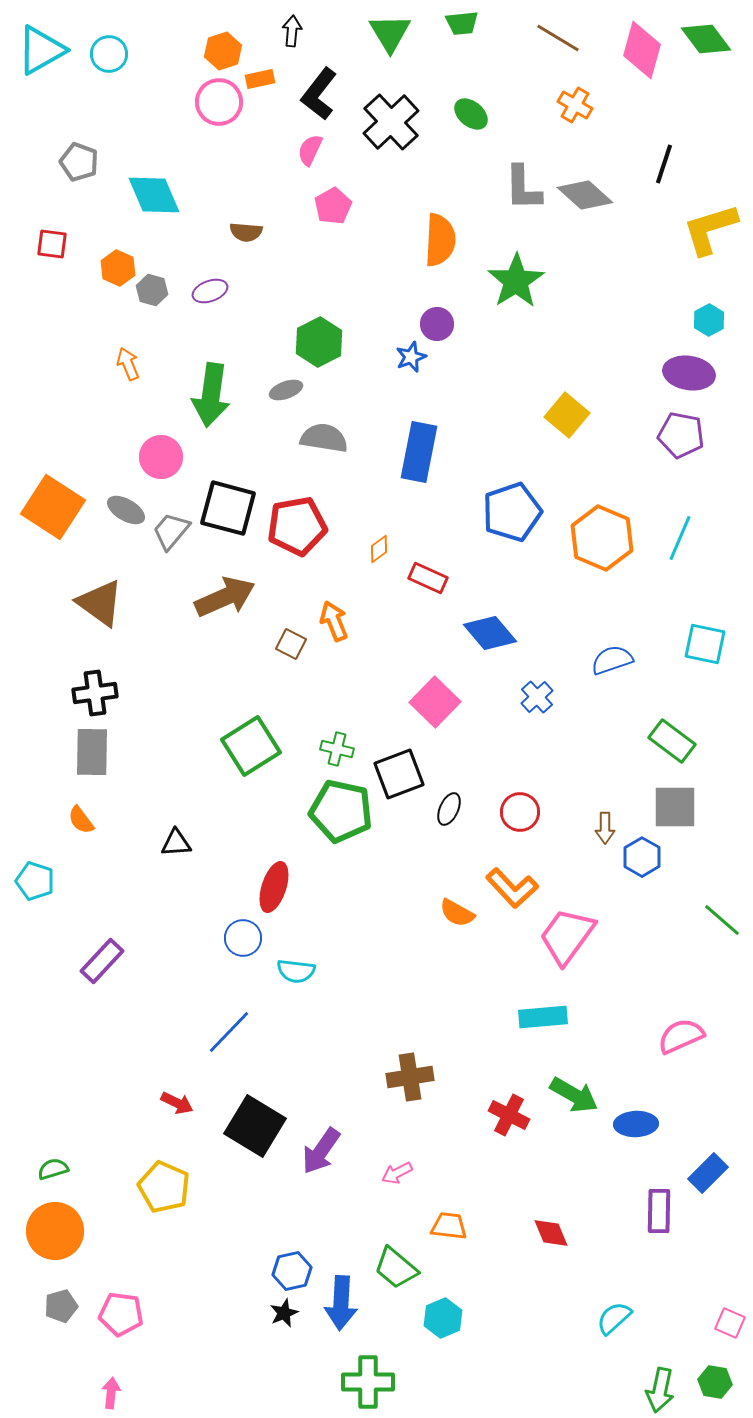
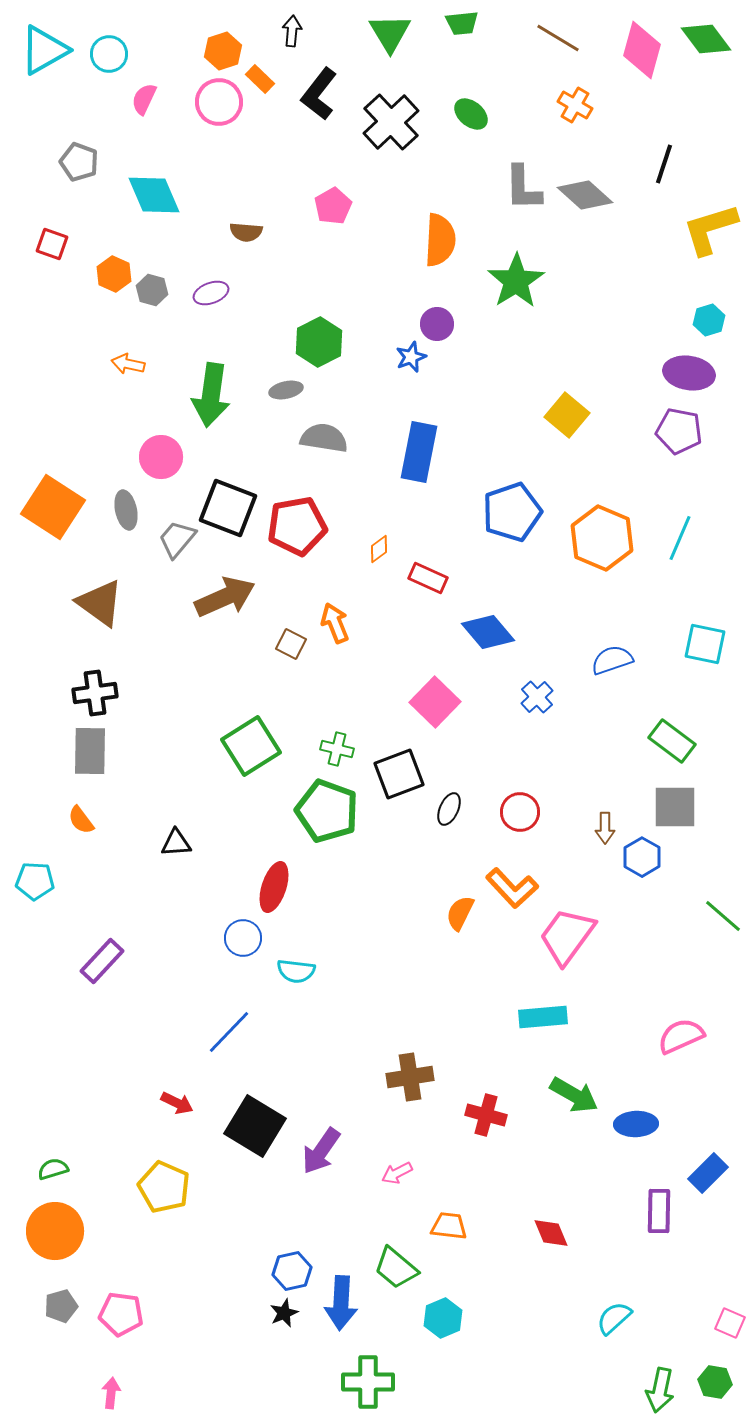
cyan triangle at (41, 50): moved 3 px right
orange rectangle at (260, 79): rotated 56 degrees clockwise
pink semicircle at (310, 150): moved 166 px left, 51 px up
red square at (52, 244): rotated 12 degrees clockwise
orange hexagon at (118, 268): moved 4 px left, 6 px down
purple ellipse at (210, 291): moved 1 px right, 2 px down
cyan hexagon at (709, 320): rotated 12 degrees clockwise
orange arrow at (128, 364): rotated 56 degrees counterclockwise
gray ellipse at (286, 390): rotated 8 degrees clockwise
purple pentagon at (681, 435): moved 2 px left, 4 px up
black square at (228, 508): rotated 6 degrees clockwise
gray ellipse at (126, 510): rotated 48 degrees clockwise
gray trapezoid at (171, 531): moved 6 px right, 8 px down
orange arrow at (334, 621): moved 1 px right, 2 px down
blue diamond at (490, 633): moved 2 px left, 1 px up
gray rectangle at (92, 752): moved 2 px left, 1 px up
green pentagon at (341, 811): moved 14 px left; rotated 8 degrees clockwise
cyan pentagon at (35, 881): rotated 15 degrees counterclockwise
orange semicircle at (457, 913): moved 3 px right; rotated 87 degrees clockwise
green line at (722, 920): moved 1 px right, 4 px up
red cross at (509, 1115): moved 23 px left; rotated 12 degrees counterclockwise
